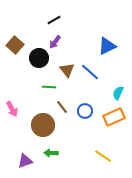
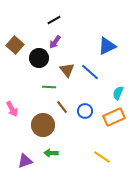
yellow line: moved 1 px left, 1 px down
